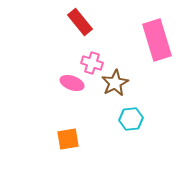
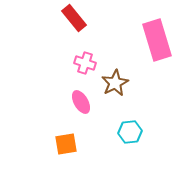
red rectangle: moved 6 px left, 4 px up
pink cross: moved 7 px left
pink ellipse: moved 9 px right, 19 px down; rotated 40 degrees clockwise
cyan hexagon: moved 1 px left, 13 px down
orange square: moved 2 px left, 5 px down
